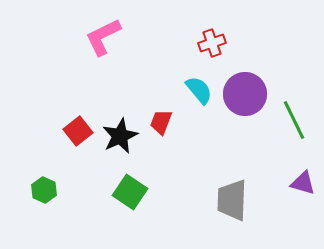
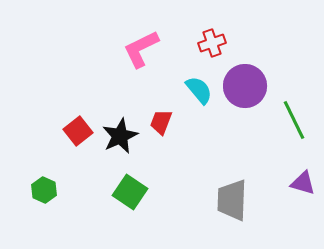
pink L-shape: moved 38 px right, 12 px down
purple circle: moved 8 px up
